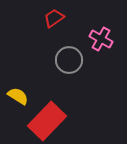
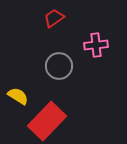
pink cross: moved 5 px left, 6 px down; rotated 35 degrees counterclockwise
gray circle: moved 10 px left, 6 px down
